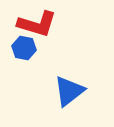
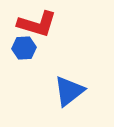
blue hexagon: rotated 15 degrees counterclockwise
